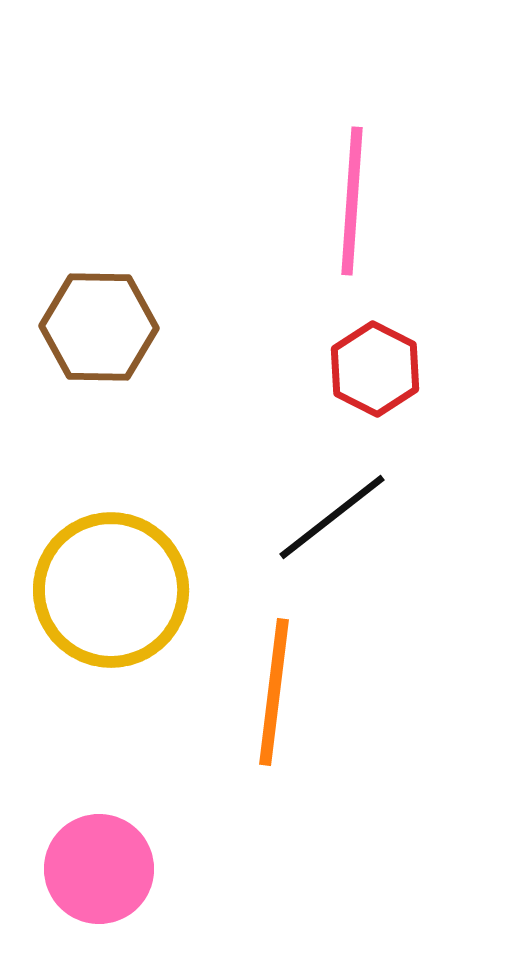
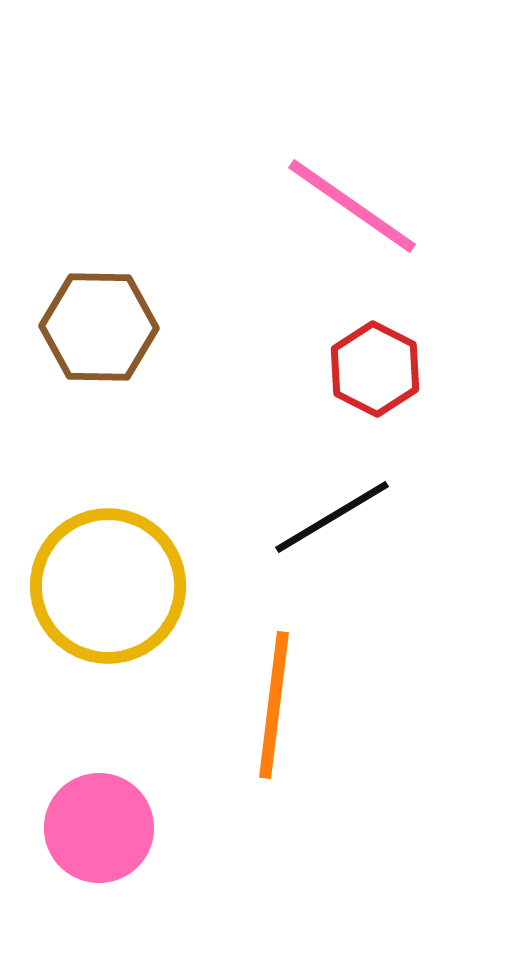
pink line: moved 5 px down; rotated 59 degrees counterclockwise
black line: rotated 7 degrees clockwise
yellow circle: moved 3 px left, 4 px up
orange line: moved 13 px down
pink circle: moved 41 px up
